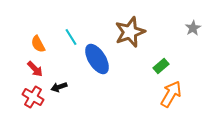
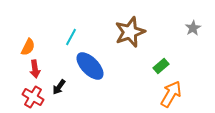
cyan line: rotated 60 degrees clockwise
orange semicircle: moved 10 px left, 3 px down; rotated 126 degrees counterclockwise
blue ellipse: moved 7 px left, 7 px down; rotated 12 degrees counterclockwise
red arrow: rotated 36 degrees clockwise
black arrow: rotated 35 degrees counterclockwise
